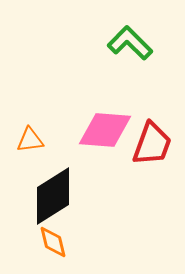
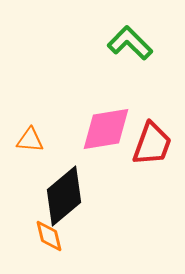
pink diamond: moved 1 px right, 1 px up; rotated 14 degrees counterclockwise
orange triangle: rotated 12 degrees clockwise
black diamond: moved 11 px right; rotated 8 degrees counterclockwise
orange diamond: moved 4 px left, 6 px up
